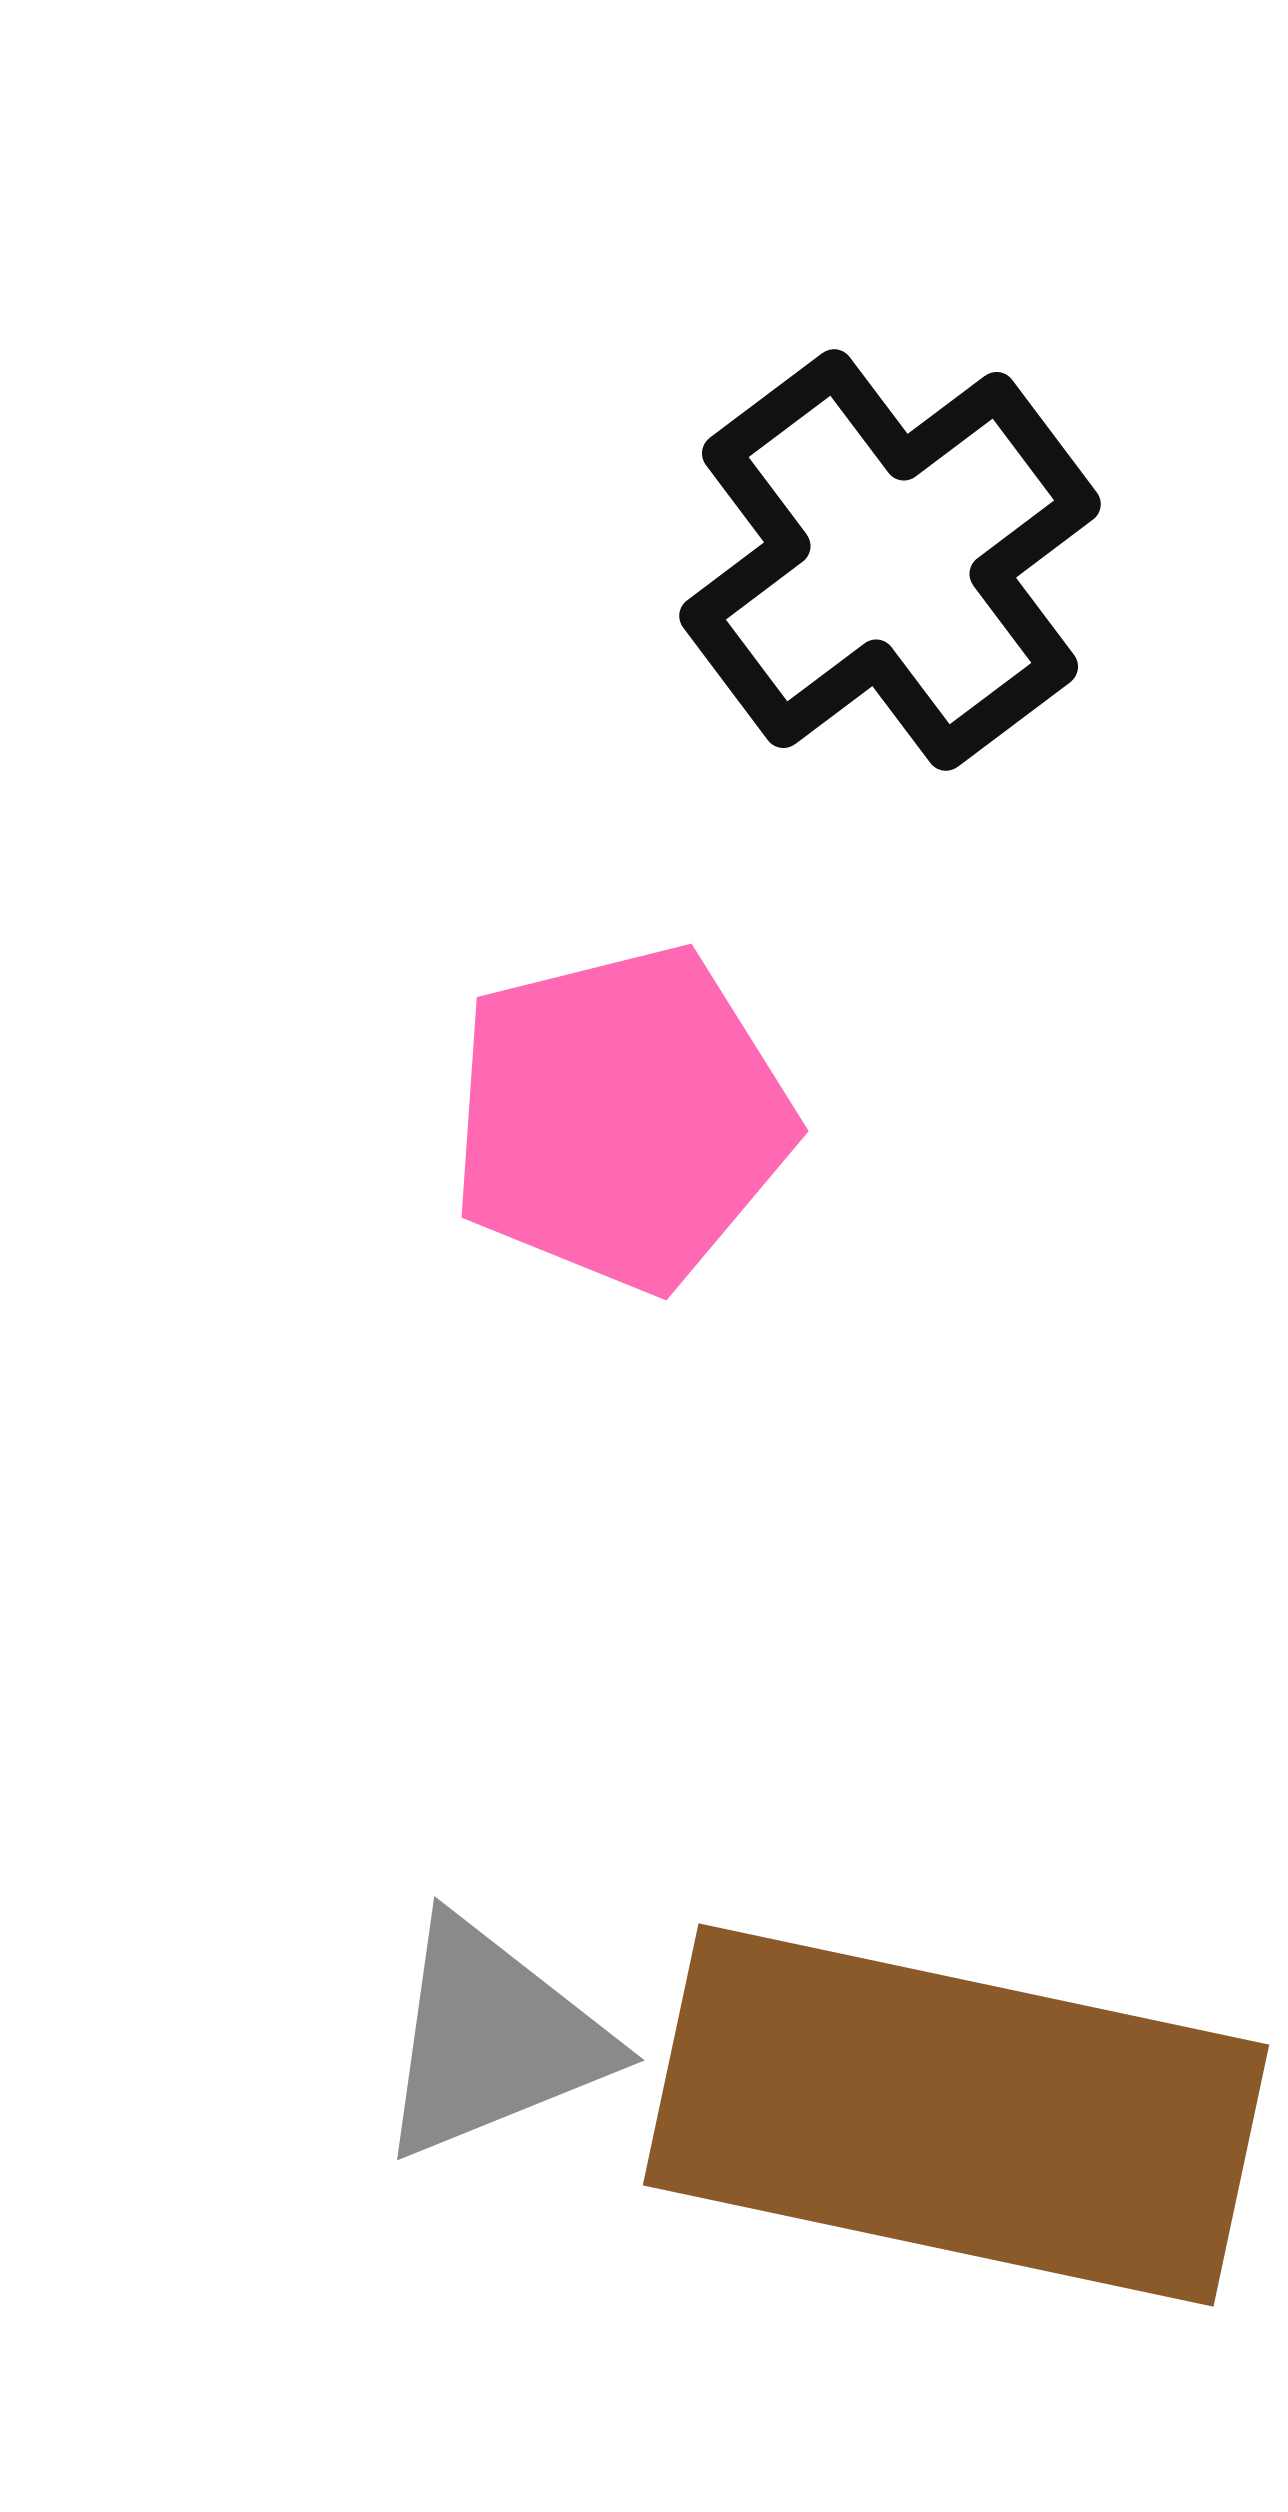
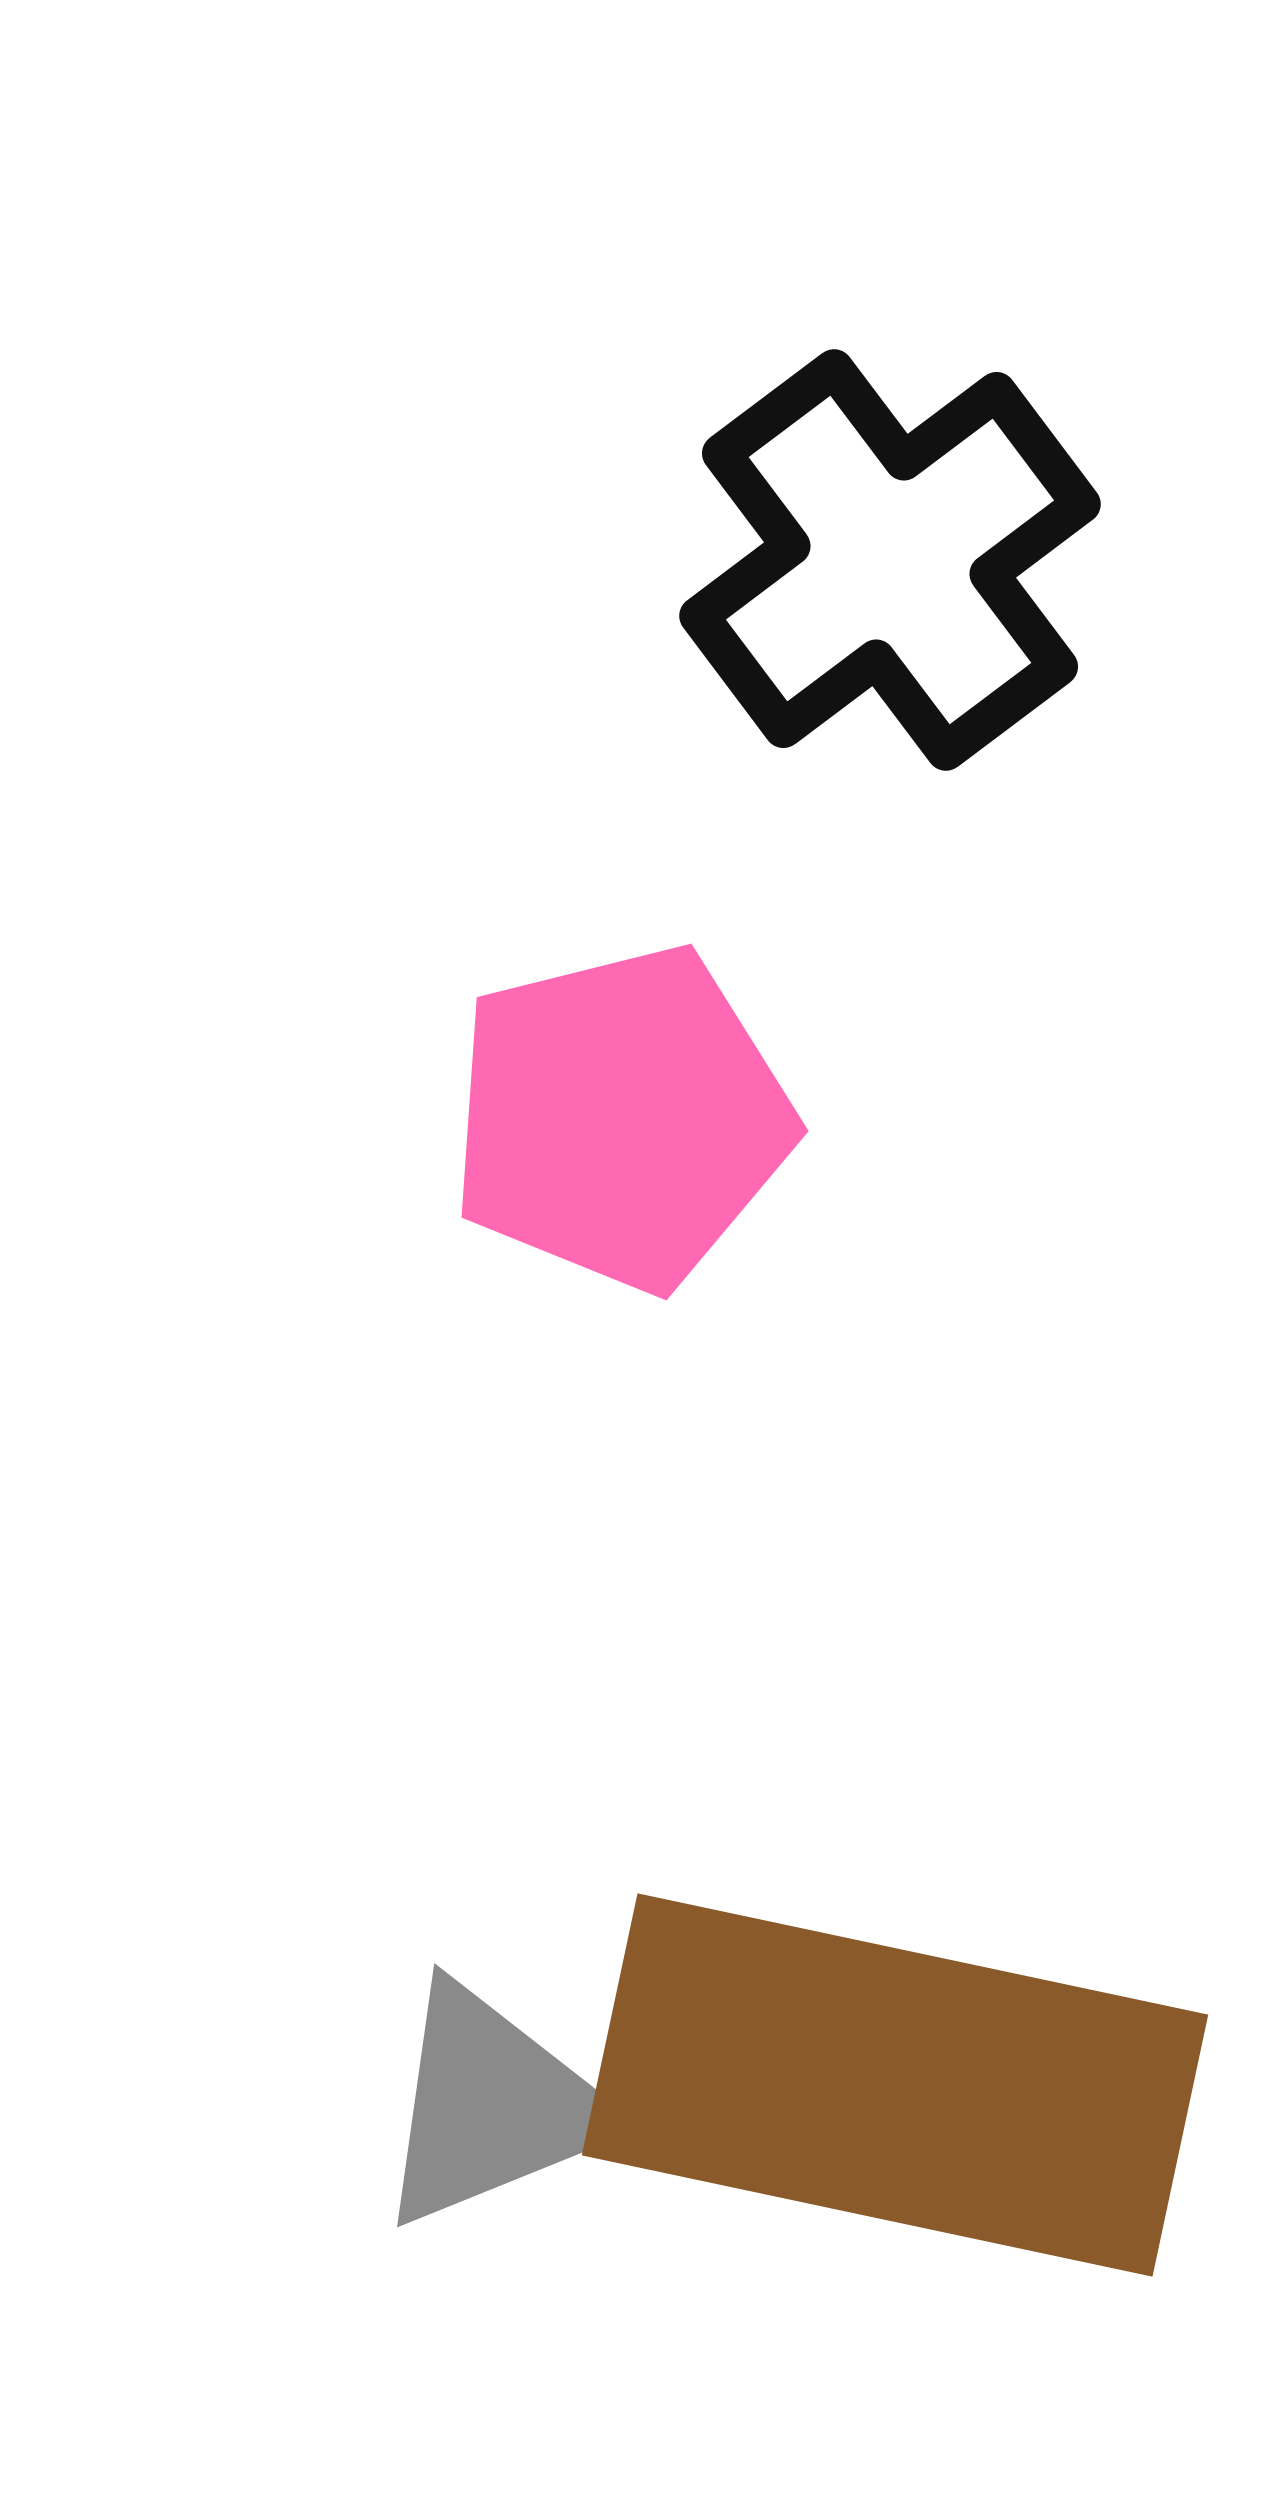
gray triangle: moved 67 px down
brown rectangle: moved 61 px left, 30 px up
